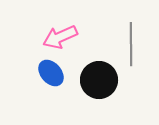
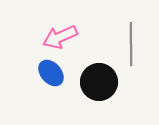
black circle: moved 2 px down
